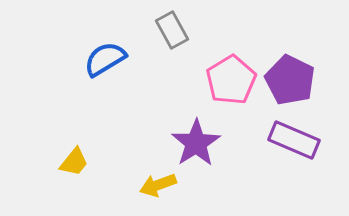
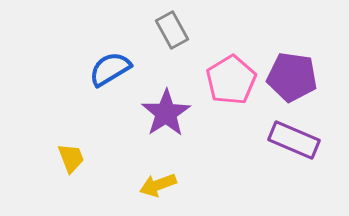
blue semicircle: moved 5 px right, 10 px down
purple pentagon: moved 2 px right, 3 px up; rotated 18 degrees counterclockwise
purple star: moved 30 px left, 30 px up
yellow trapezoid: moved 3 px left, 4 px up; rotated 60 degrees counterclockwise
